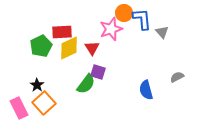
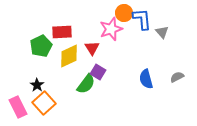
yellow diamond: moved 8 px down
purple square: rotated 14 degrees clockwise
blue semicircle: moved 11 px up
pink rectangle: moved 1 px left, 1 px up
